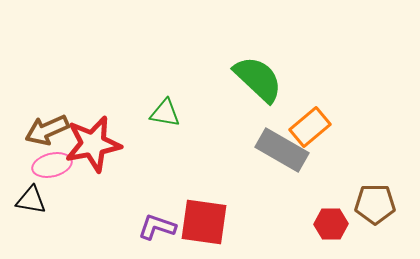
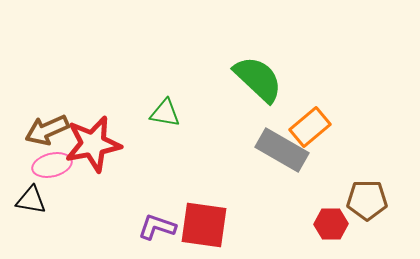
brown pentagon: moved 8 px left, 4 px up
red square: moved 3 px down
